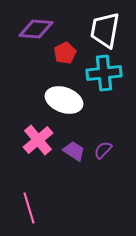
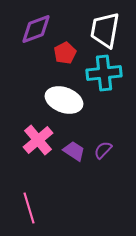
purple diamond: rotated 24 degrees counterclockwise
